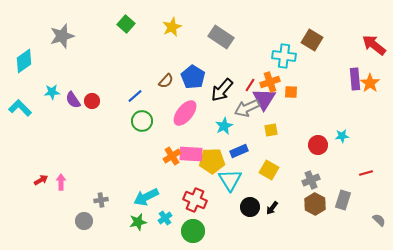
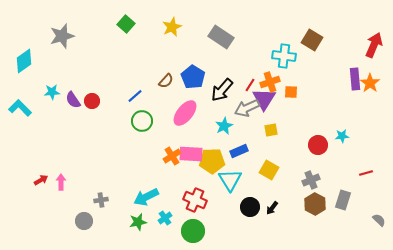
red arrow at (374, 45): rotated 75 degrees clockwise
